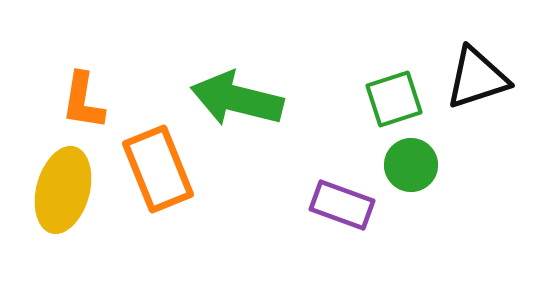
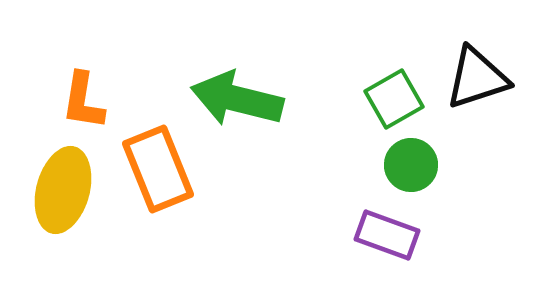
green square: rotated 12 degrees counterclockwise
purple rectangle: moved 45 px right, 30 px down
